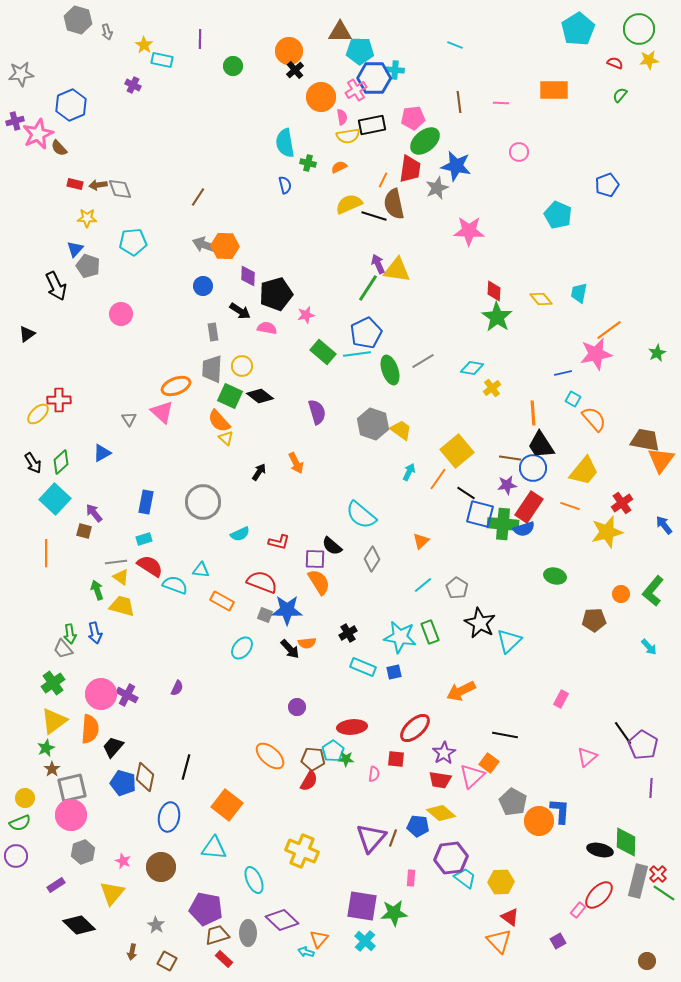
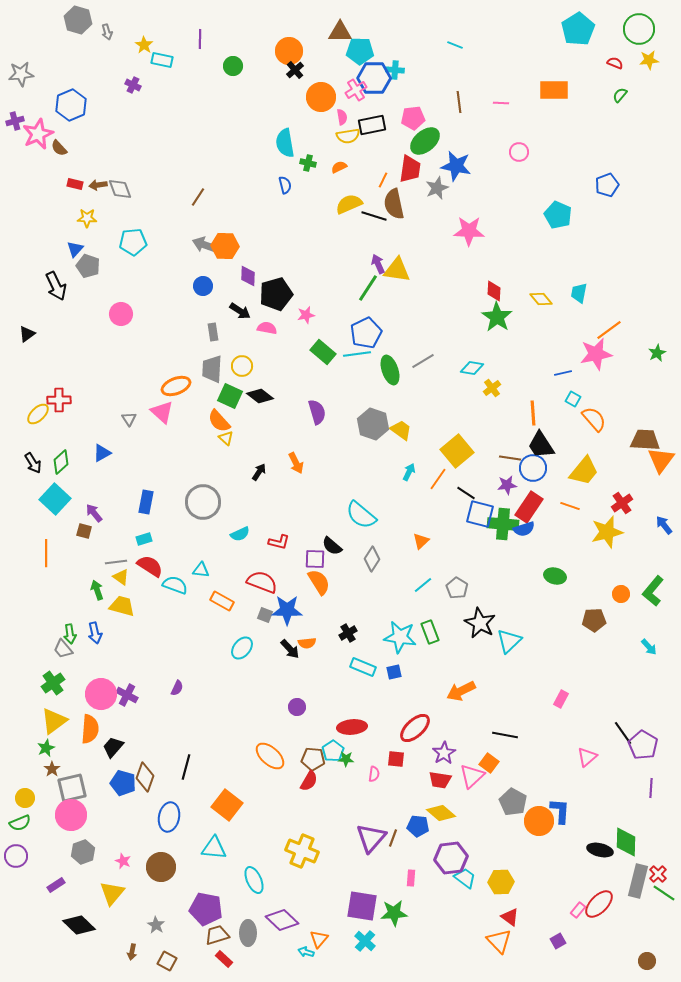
brown trapezoid at (645, 440): rotated 8 degrees counterclockwise
brown diamond at (145, 777): rotated 8 degrees clockwise
red ellipse at (599, 895): moved 9 px down
